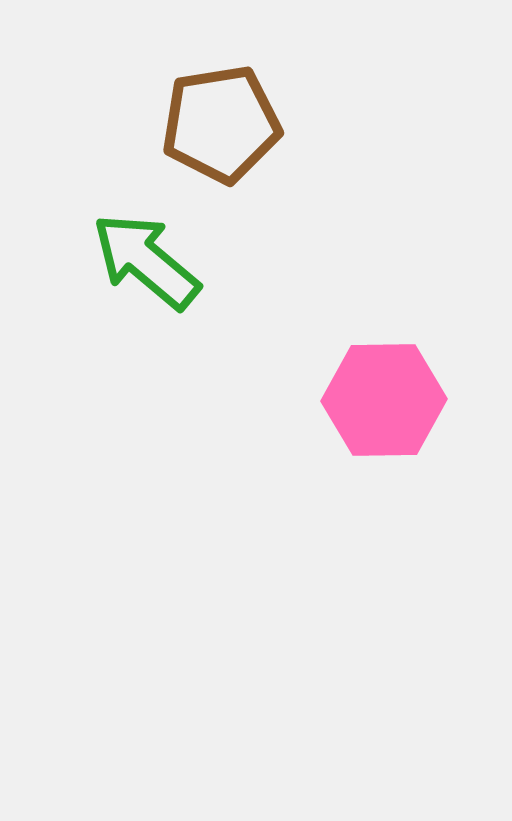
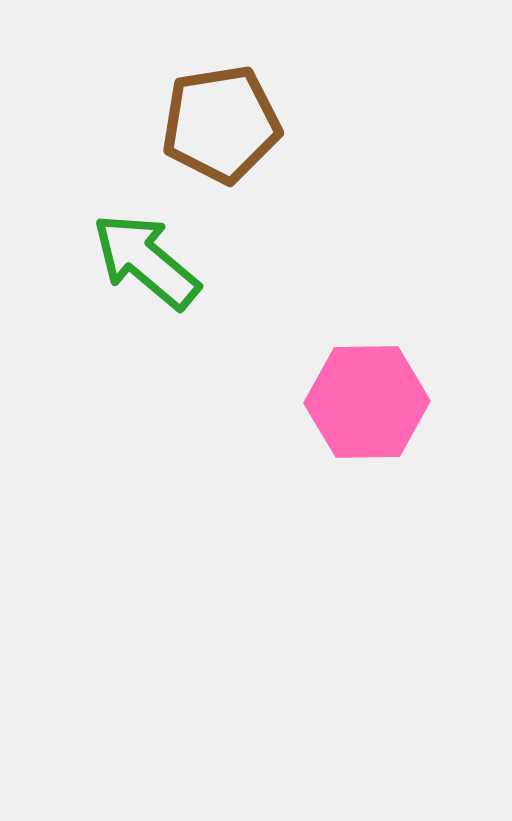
pink hexagon: moved 17 px left, 2 px down
